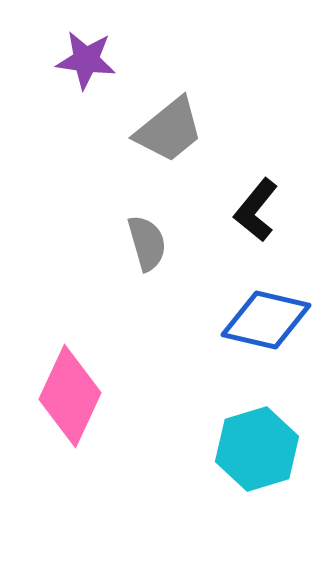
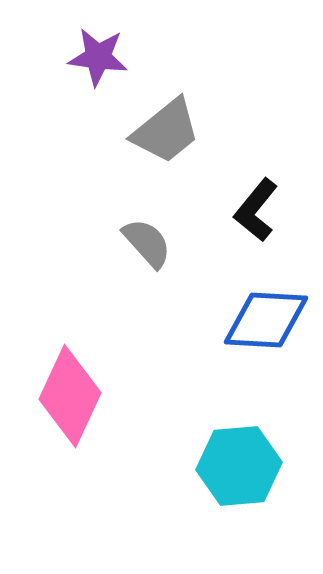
purple star: moved 12 px right, 3 px up
gray trapezoid: moved 3 px left, 1 px down
gray semicircle: rotated 26 degrees counterclockwise
blue diamond: rotated 10 degrees counterclockwise
cyan hexagon: moved 18 px left, 17 px down; rotated 12 degrees clockwise
